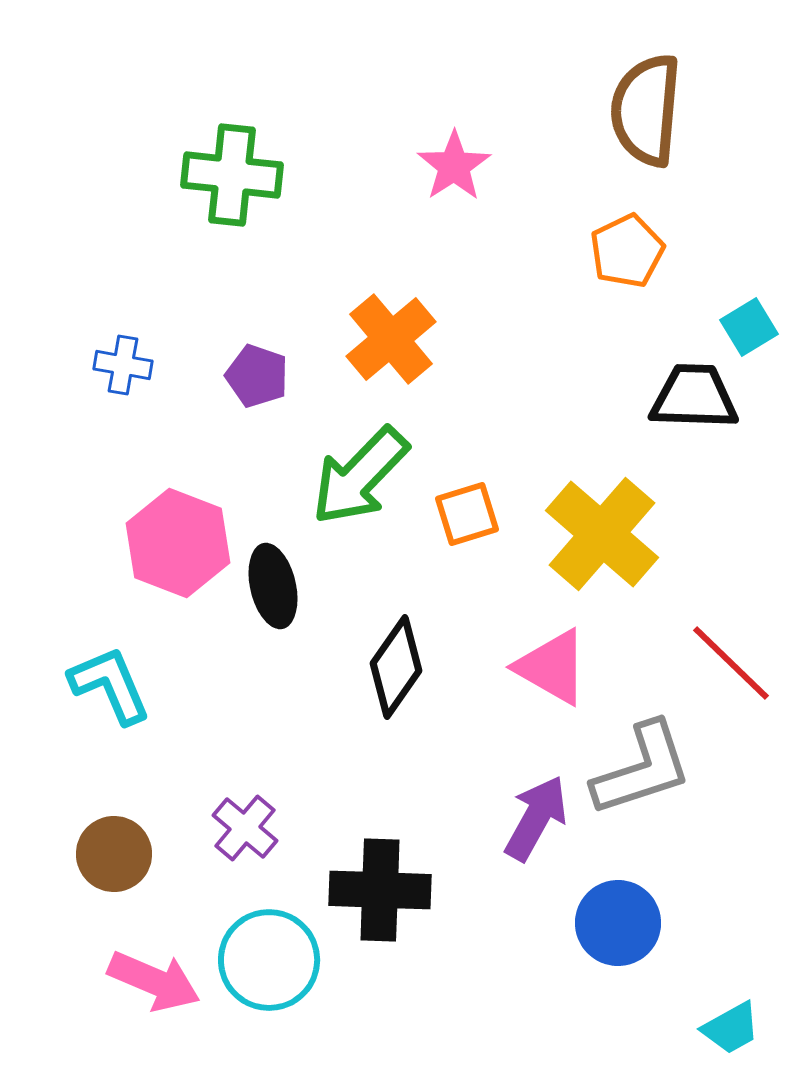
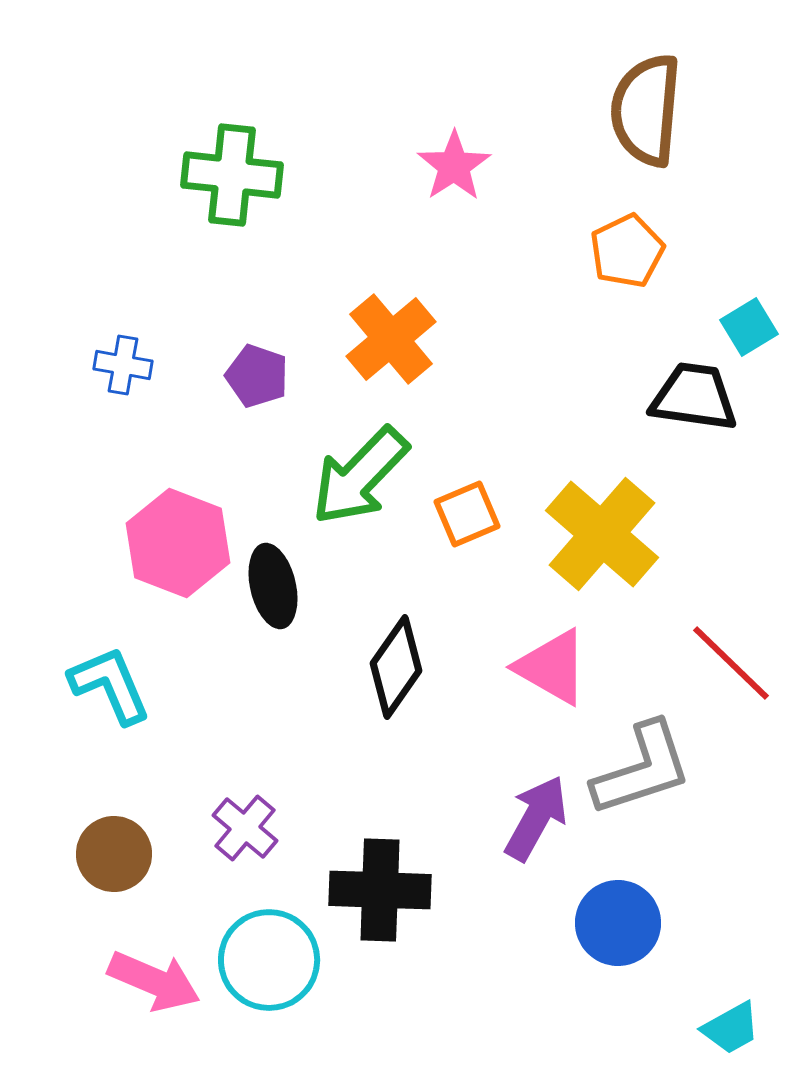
black trapezoid: rotated 6 degrees clockwise
orange square: rotated 6 degrees counterclockwise
